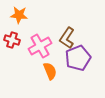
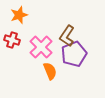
orange star: rotated 24 degrees counterclockwise
brown L-shape: moved 2 px up
pink cross: moved 1 px right, 1 px down; rotated 15 degrees counterclockwise
purple pentagon: moved 4 px left, 4 px up
